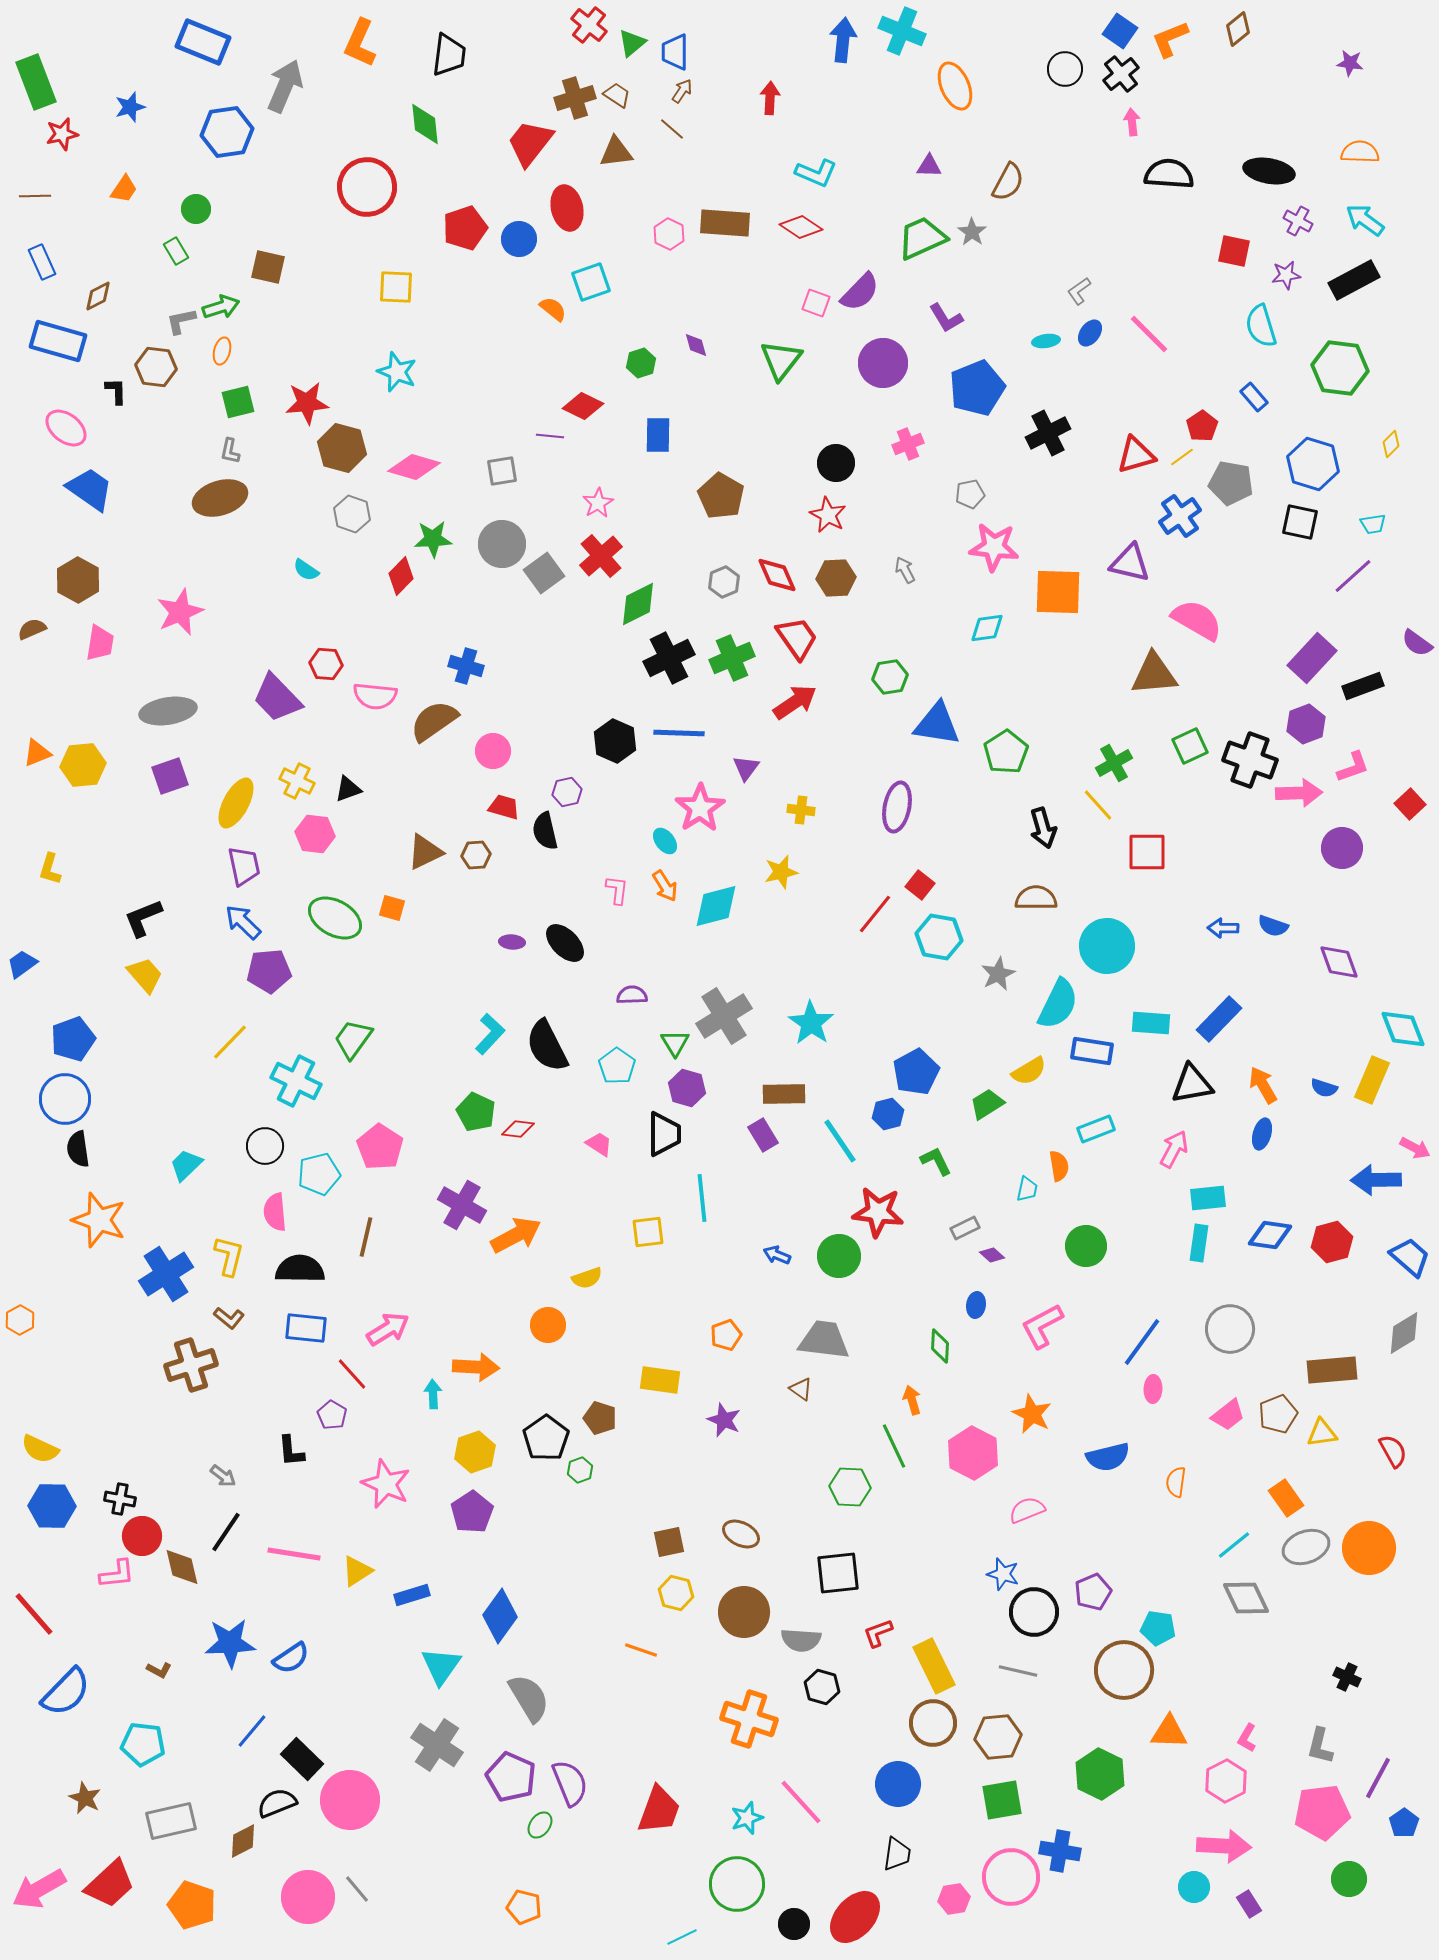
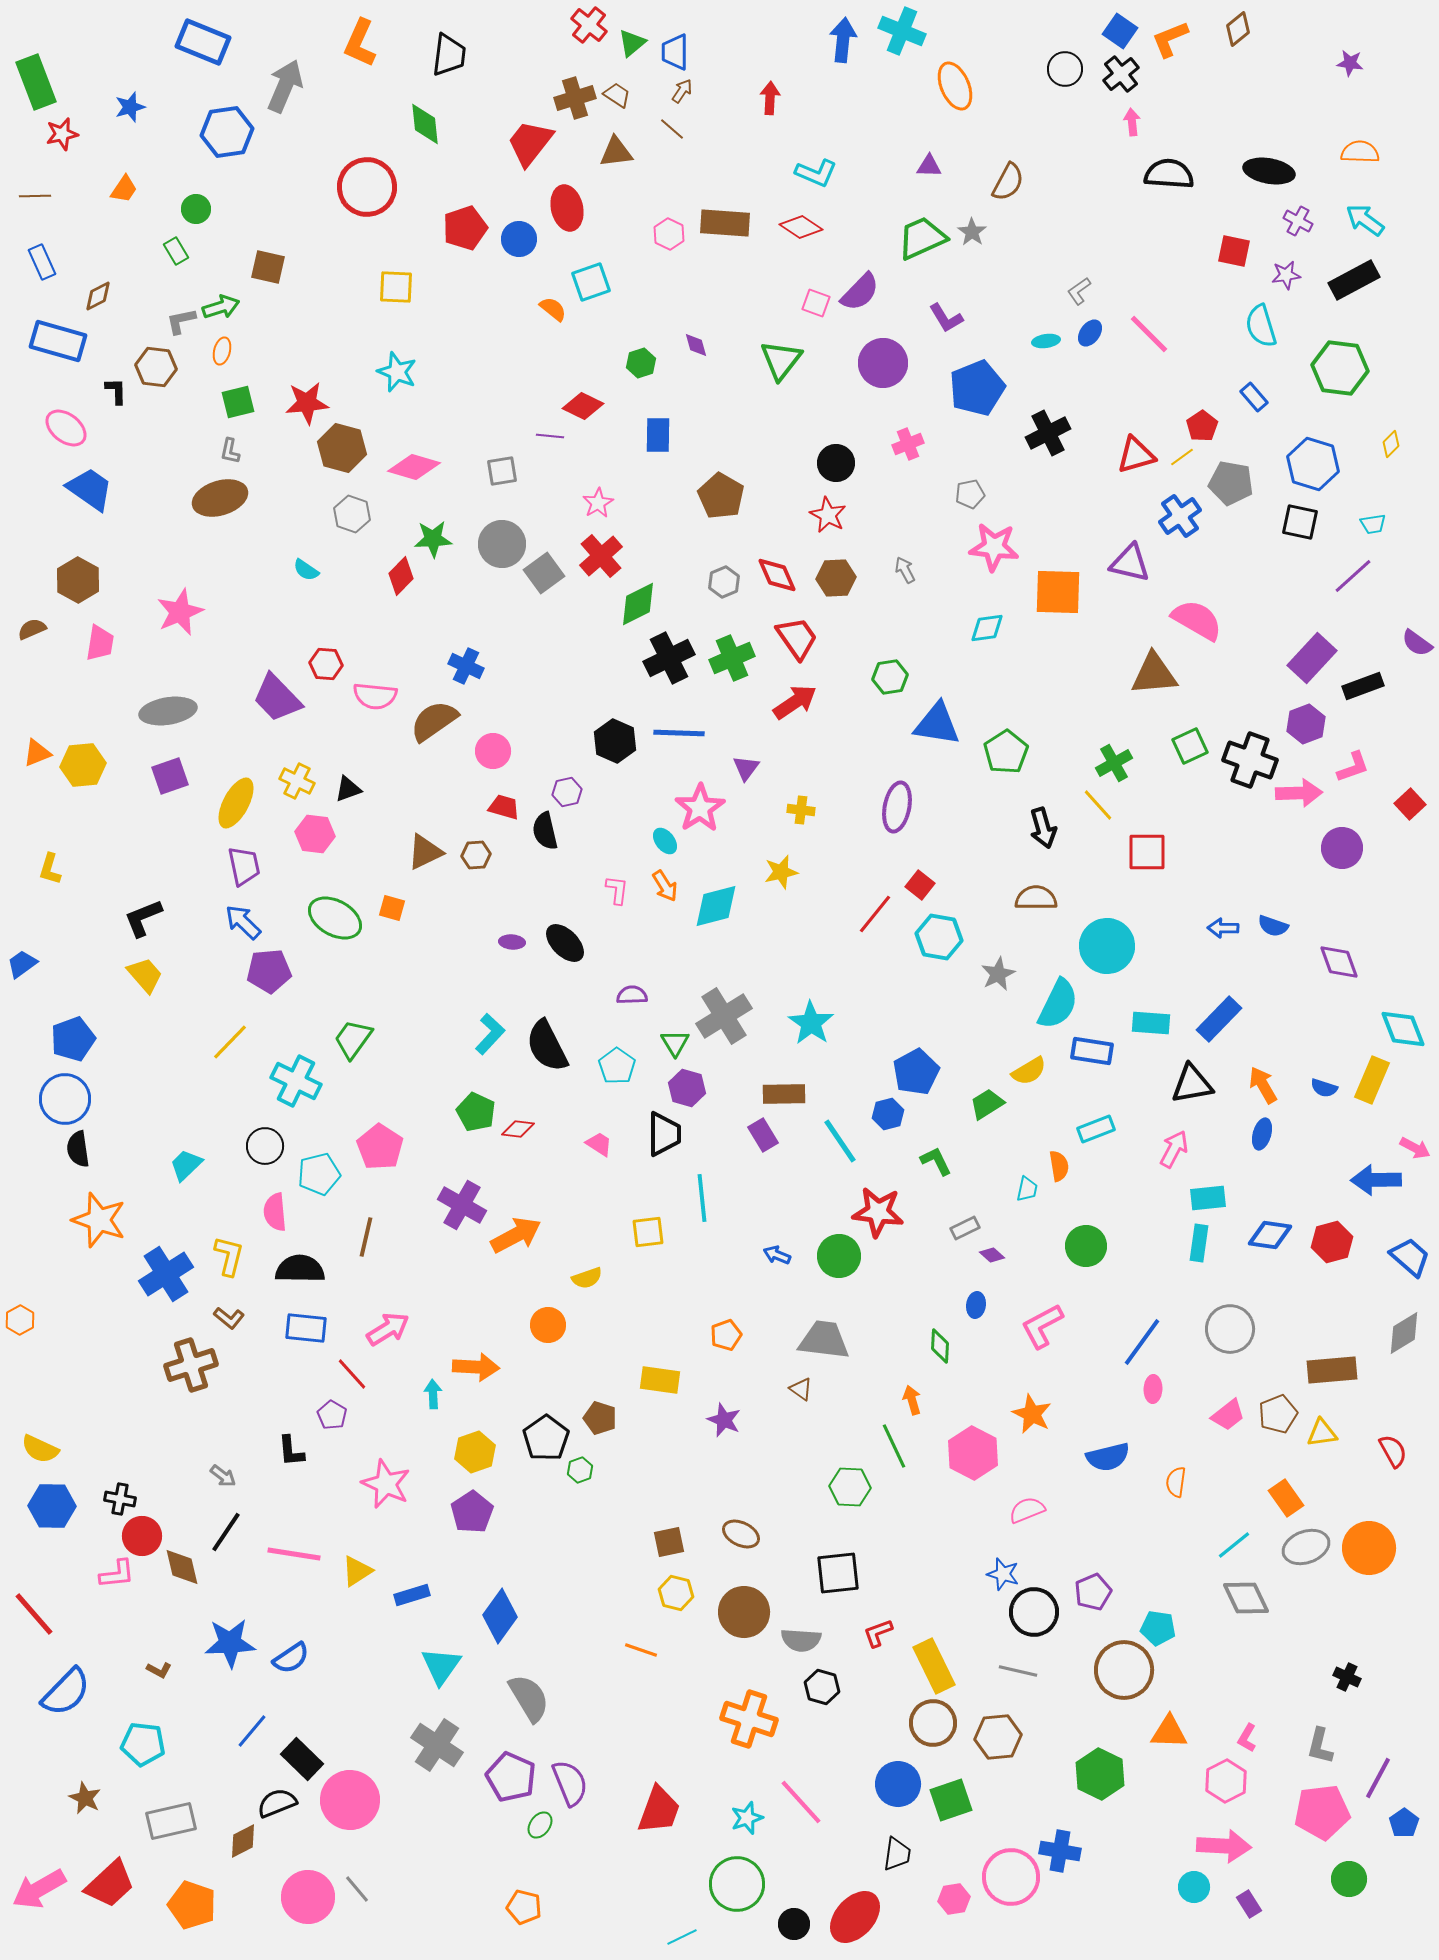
blue cross at (466, 666): rotated 8 degrees clockwise
green square at (1002, 1800): moved 51 px left; rotated 9 degrees counterclockwise
